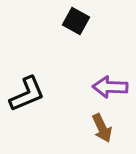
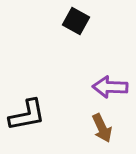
black L-shape: moved 21 px down; rotated 12 degrees clockwise
